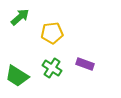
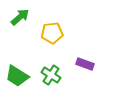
green cross: moved 1 px left, 7 px down
